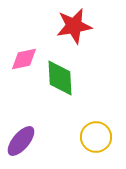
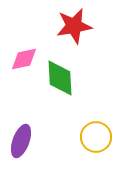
purple ellipse: rotated 20 degrees counterclockwise
